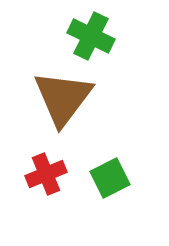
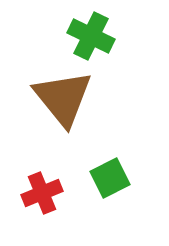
brown triangle: rotated 16 degrees counterclockwise
red cross: moved 4 px left, 19 px down
